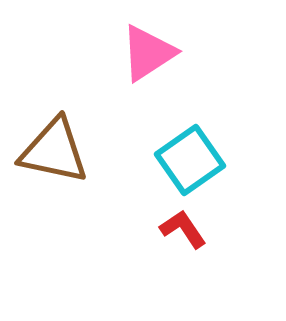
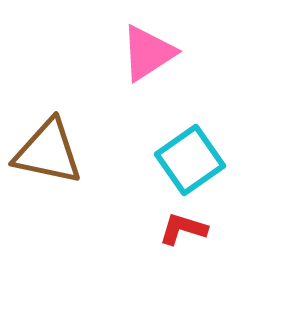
brown triangle: moved 6 px left, 1 px down
red L-shape: rotated 39 degrees counterclockwise
